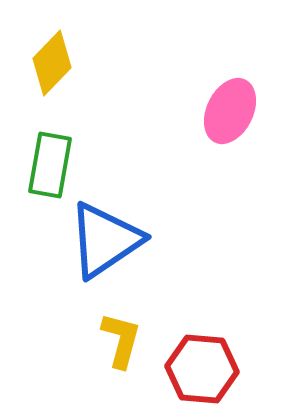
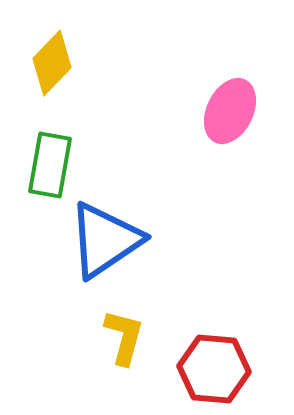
yellow L-shape: moved 3 px right, 3 px up
red hexagon: moved 12 px right
